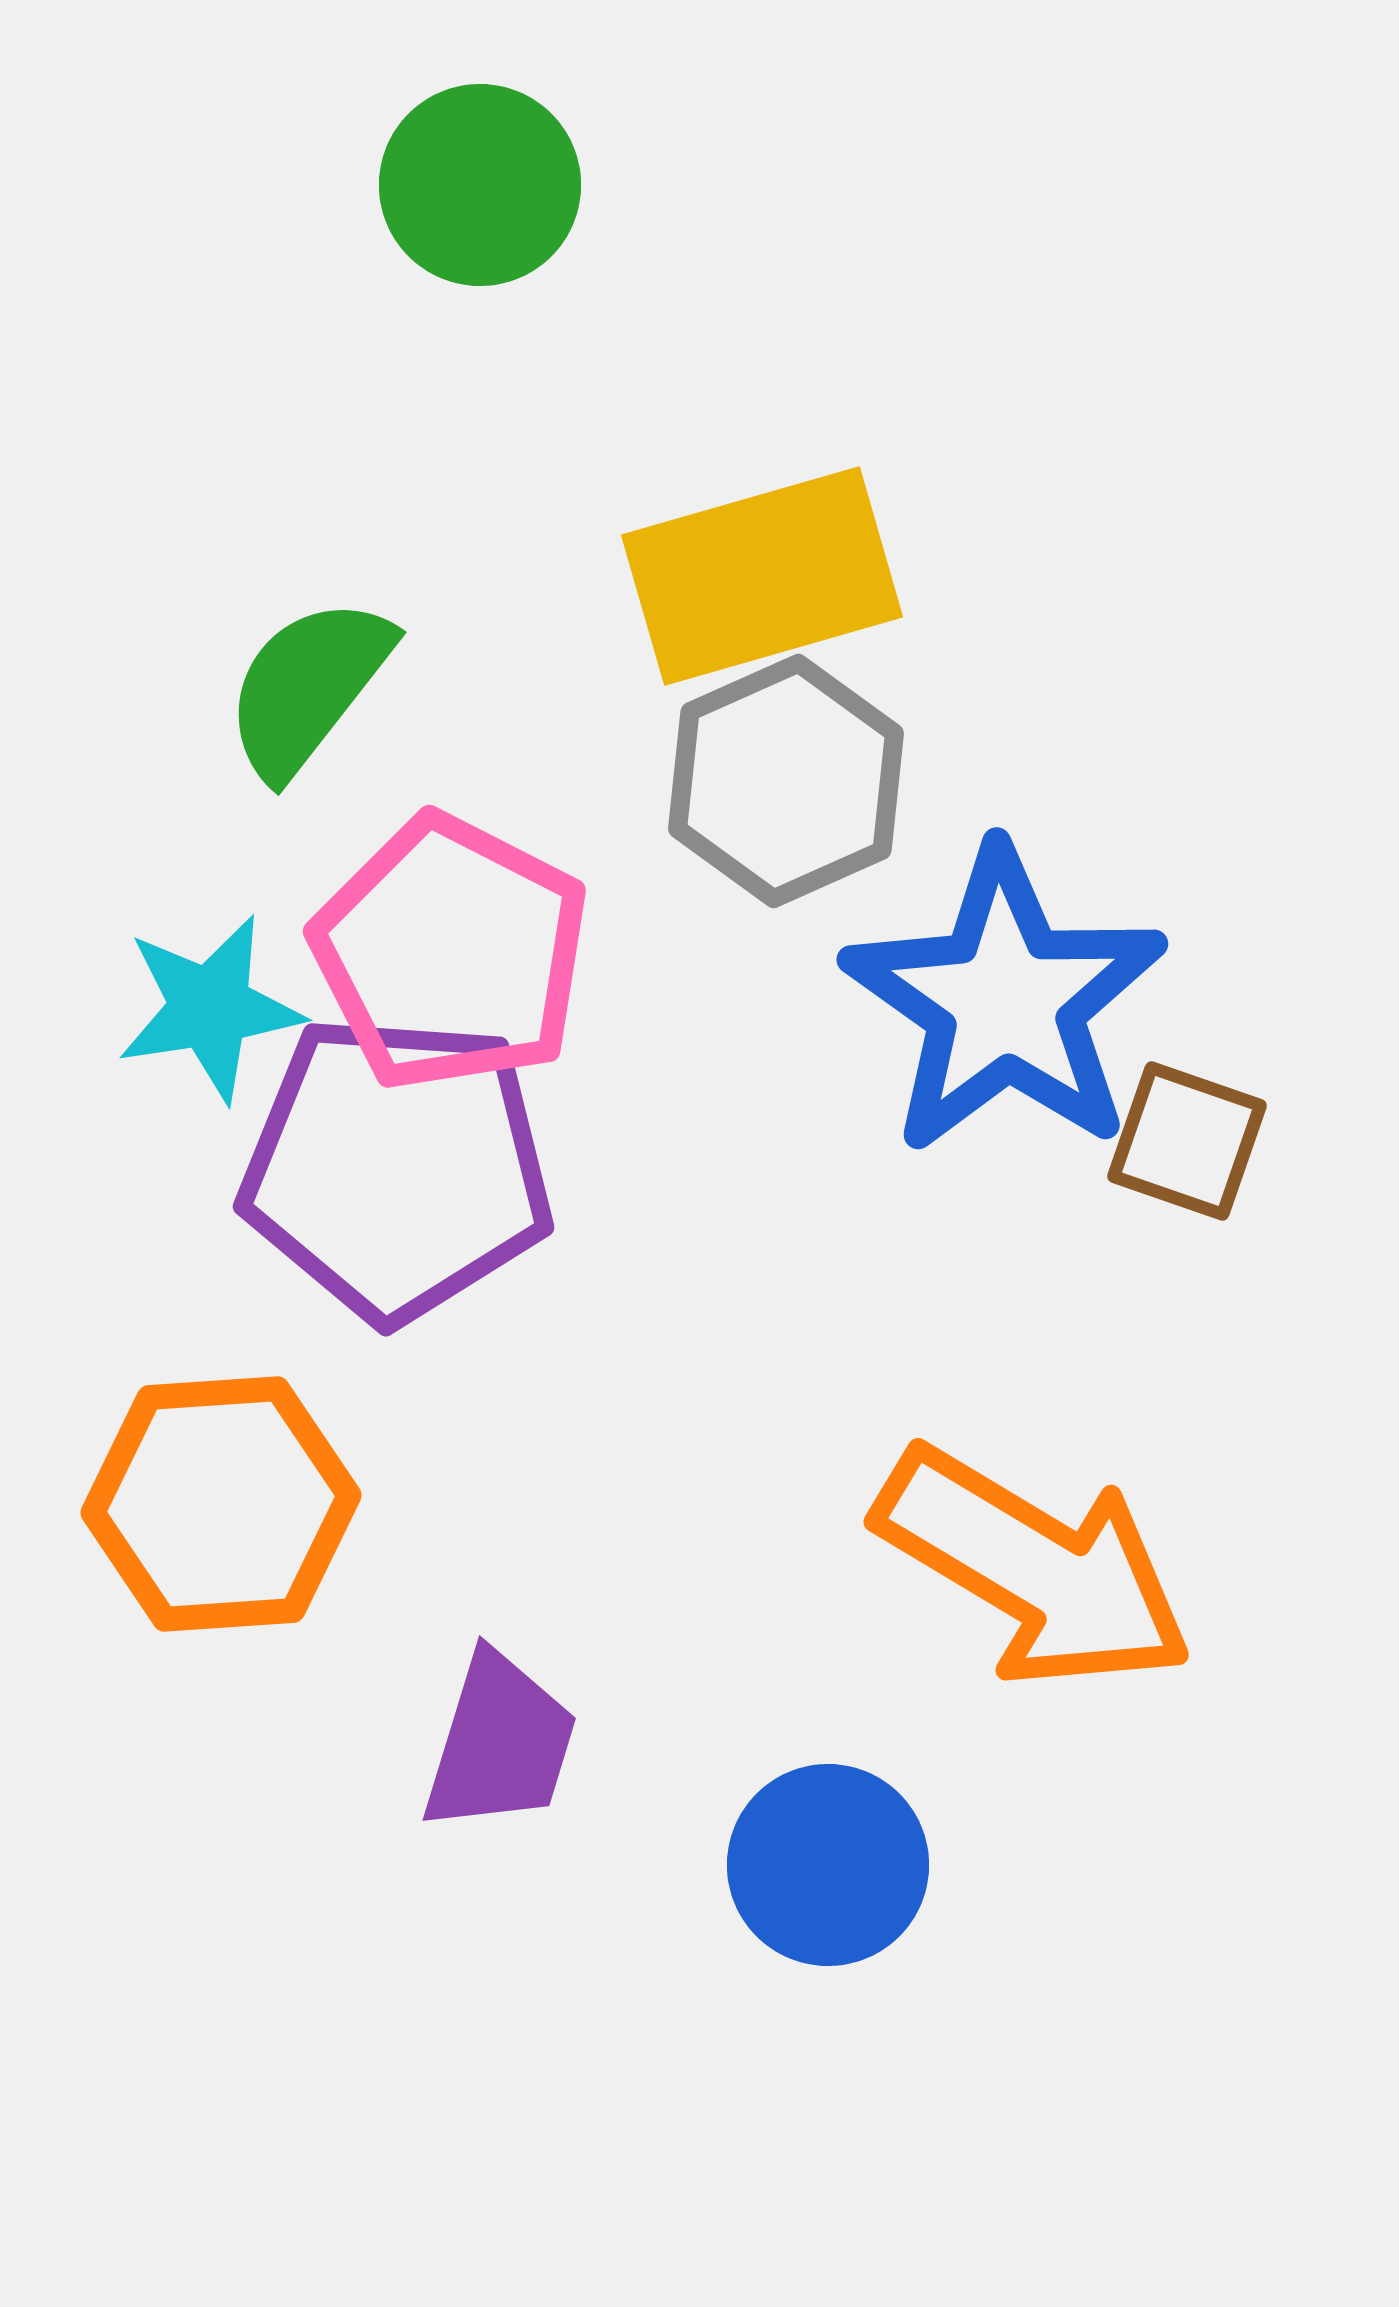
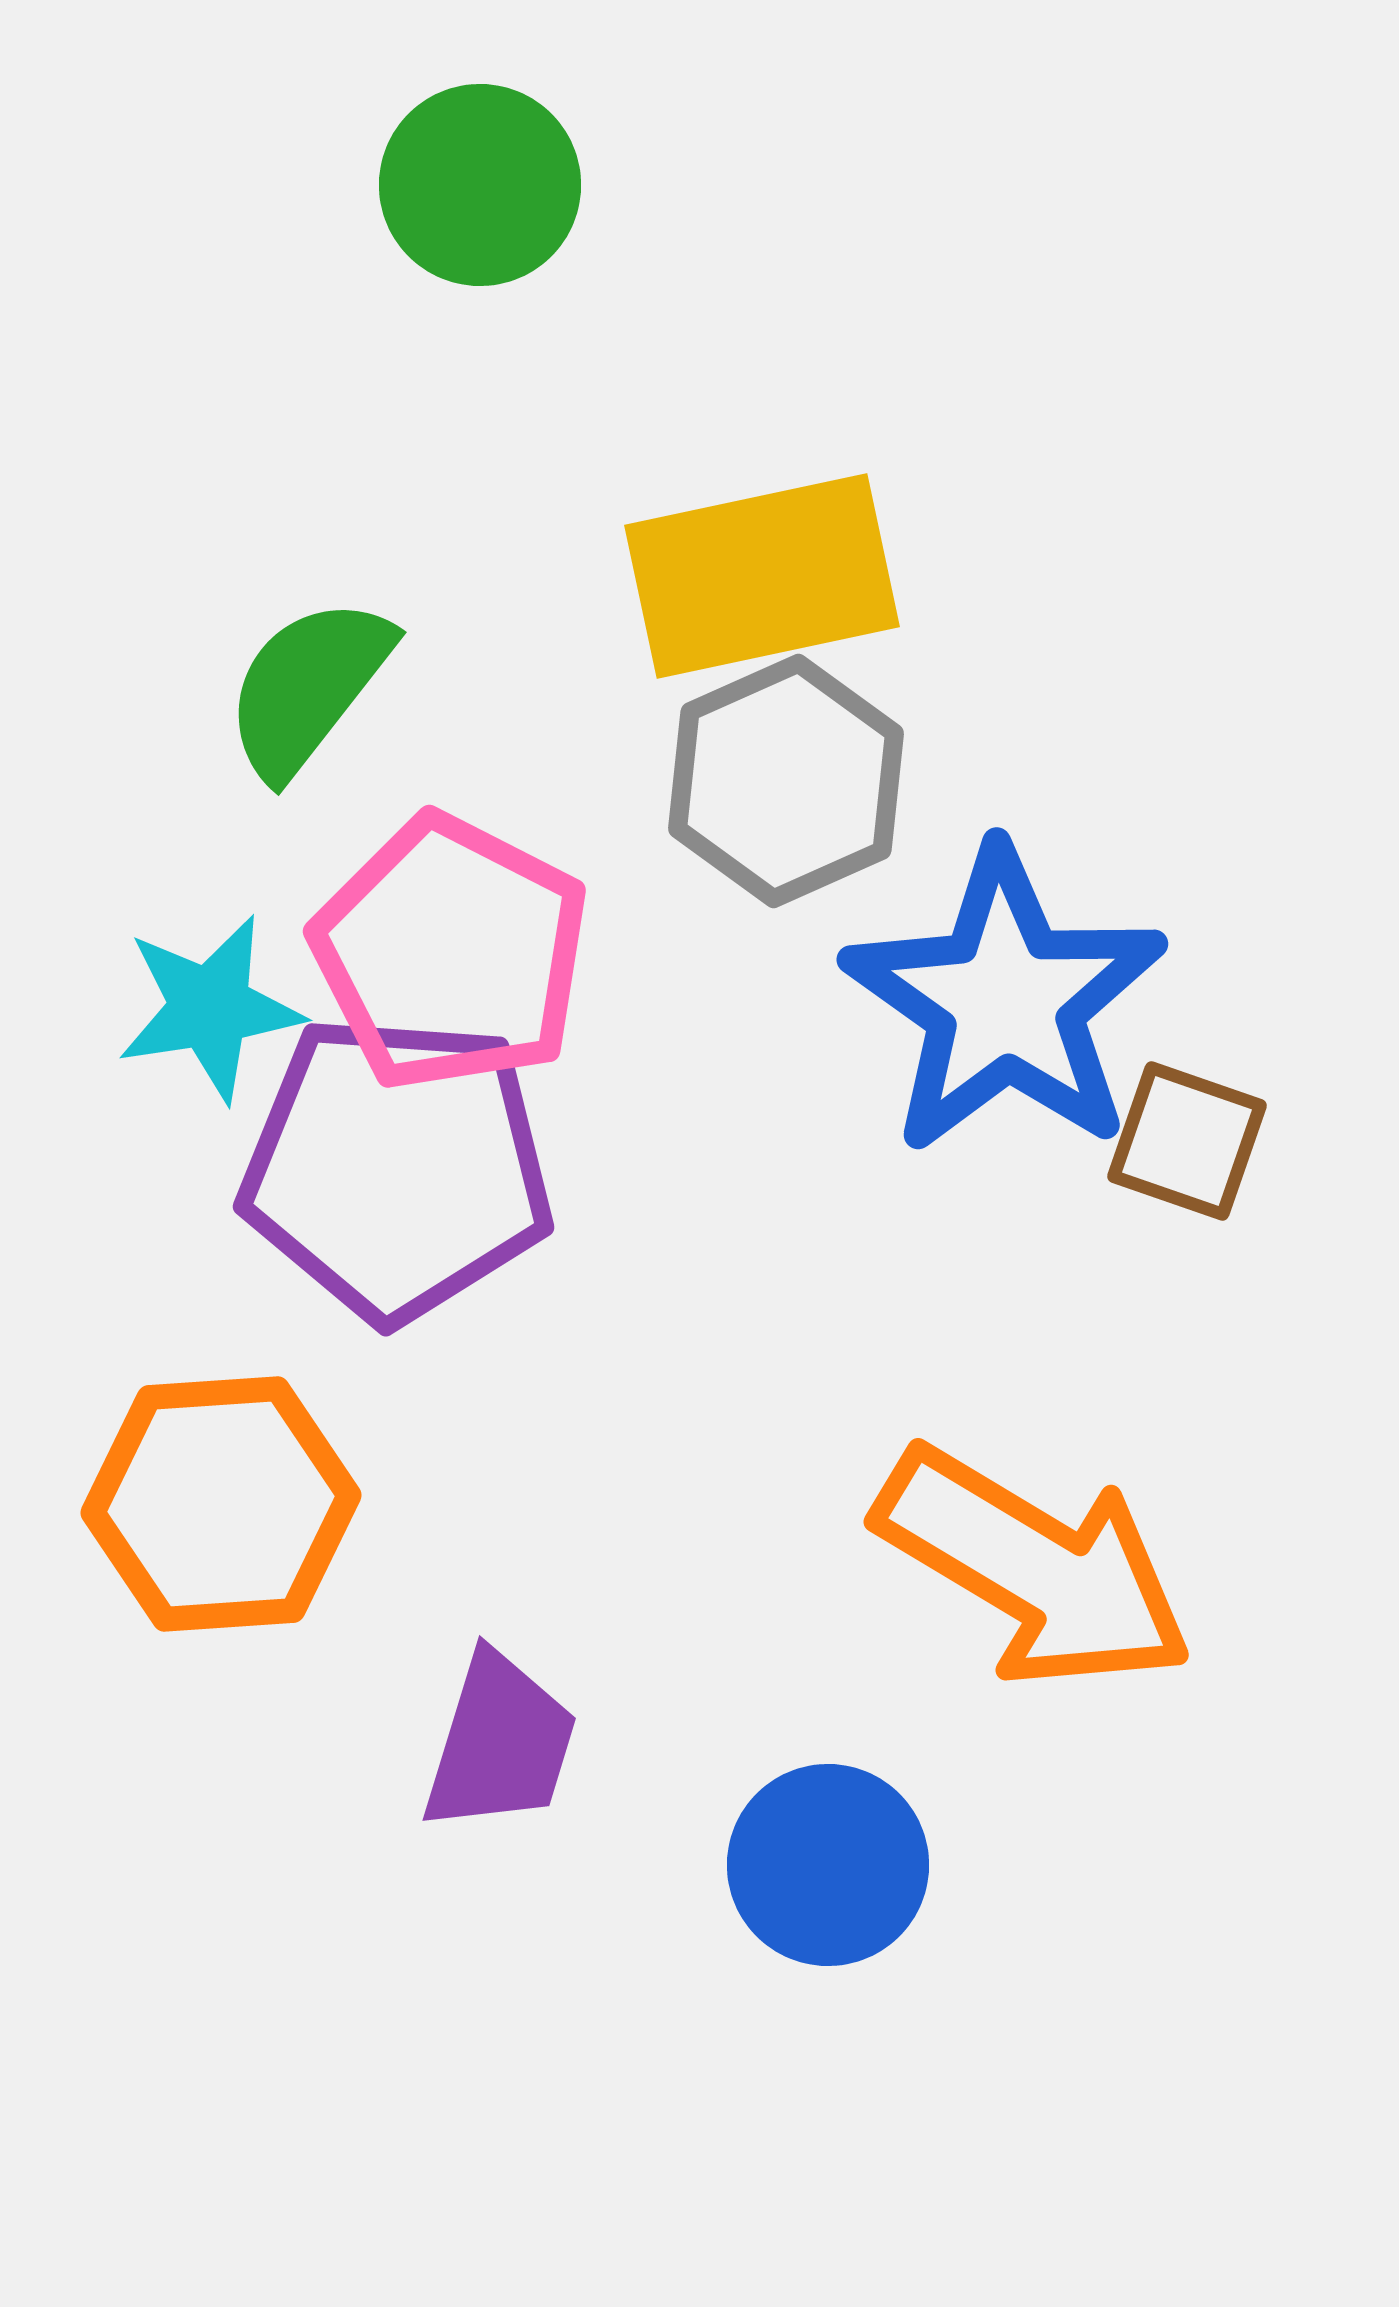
yellow rectangle: rotated 4 degrees clockwise
